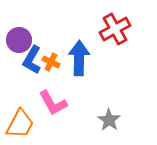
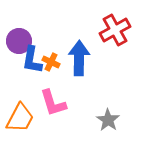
red cross: moved 1 px down
purple circle: moved 1 px down
blue L-shape: rotated 20 degrees counterclockwise
pink L-shape: rotated 12 degrees clockwise
gray star: moved 1 px left
orange trapezoid: moved 6 px up
